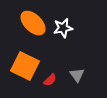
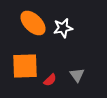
orange square: rotated 28 degrees counterclockwise
